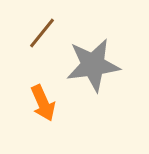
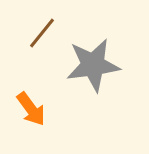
orange arrow: moved 12 px left, 6 px down; rotated 12 degrees counterclockwise
